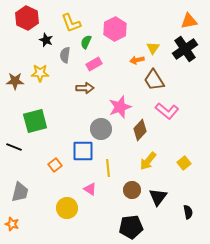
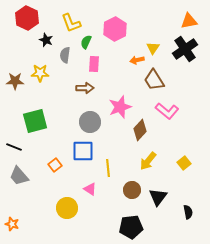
pink rectangle: rotated 56 degrees counterclockwise
gray circle: moved 11 px left, 7 px up
gray trapezoid: moved 1 px left, 16 px up; rotated 125 degrees clockwise
